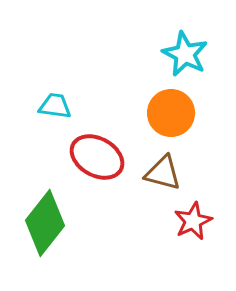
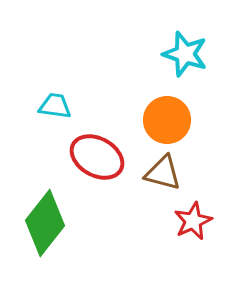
cyan star: rotated 9 degrees counterclockwise
orange circle: moved 4 px left, 7 px down
